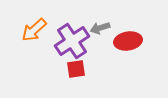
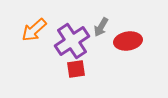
gray arrow: moved 1 px right, 1 px up; rotated 42 degrees counterclockwise
